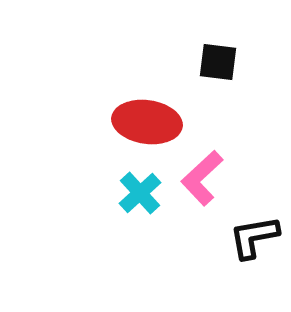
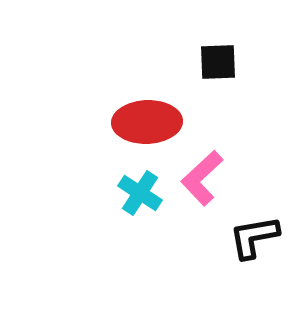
black square: rotated 9 degrees counterclockwise
red ellipse: rotated 10 degrees counterclockwise
cyan cross: rotated 15 degrees counterclockwise
